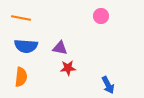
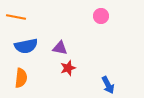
orange line: moved 5 px left, 1 px up
blue semicircle: rotated 15 degrees counterclockwise
red star: rotated 14 degrees counterclockwise
orange semicircle: moved 1 px down
